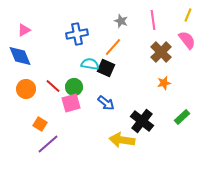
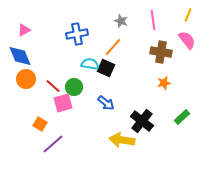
brown cross: rotated 35 degrees counterclockwise
orange circle: moved 10 px up
pink square: moved 8 px left
purple line: moved 5 px right
